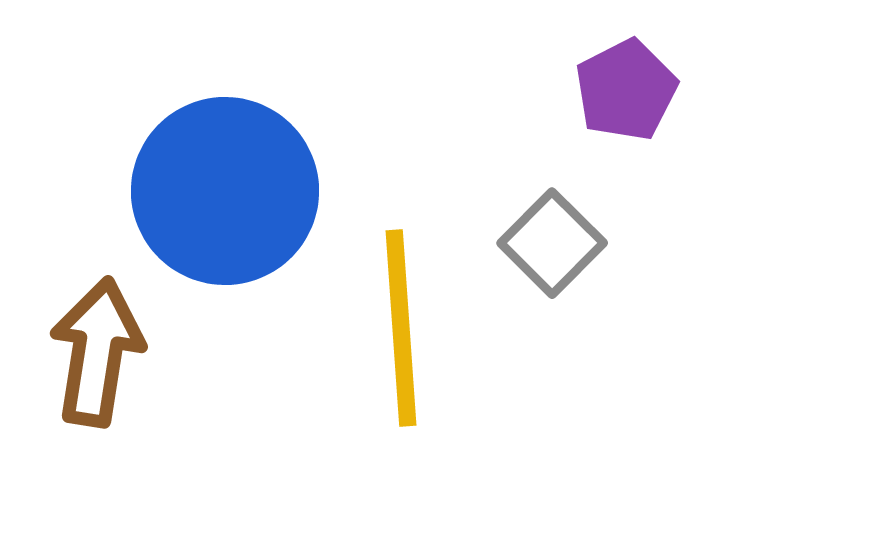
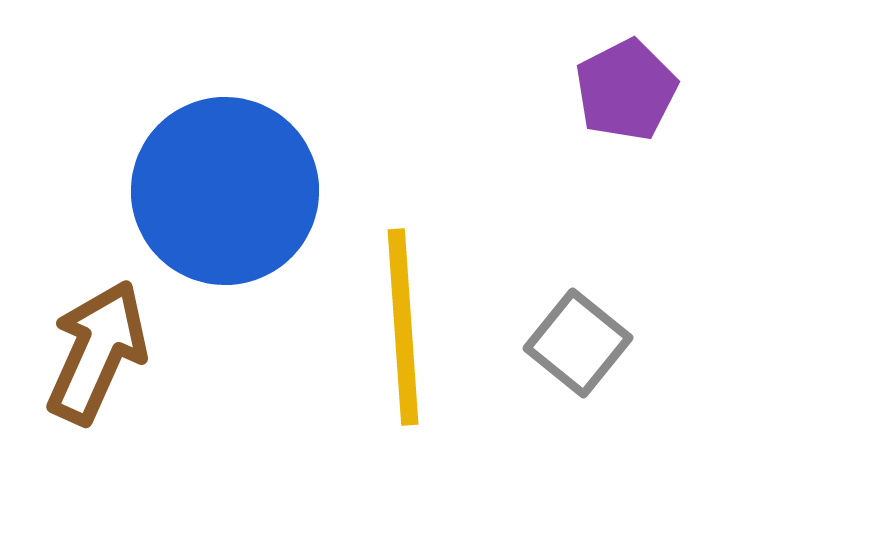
gray square: moved 26 px right, 100 px down; rotated 6 degrees counterclockwise
yellow line: moved 2 px right, 1 px up
brown arrow: rotated 15 degrees clockwise
